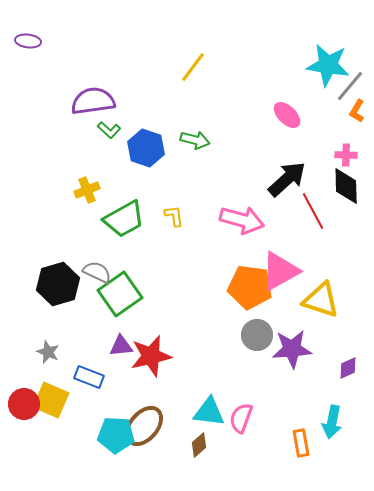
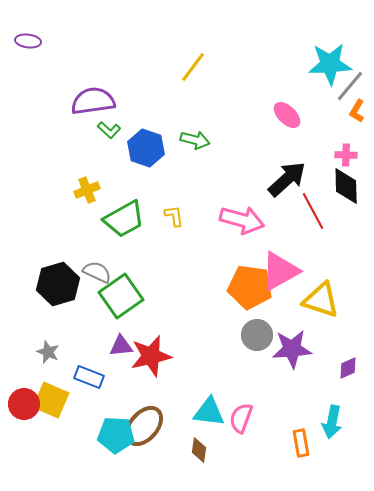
cyan star: moved 2 px right, 1 px up; rotated 12 degrees counterclockwise
green square: moved 1 px right, 2 px down
brown diamond: moved 5 px down; rotated 40 degrees counterclockwise
